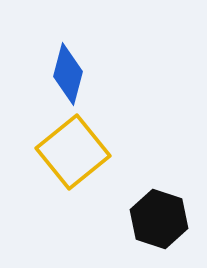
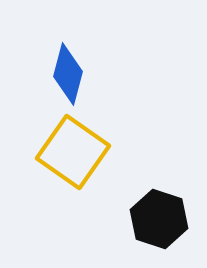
yellow square: rotated 16 degrees counterclockwise
